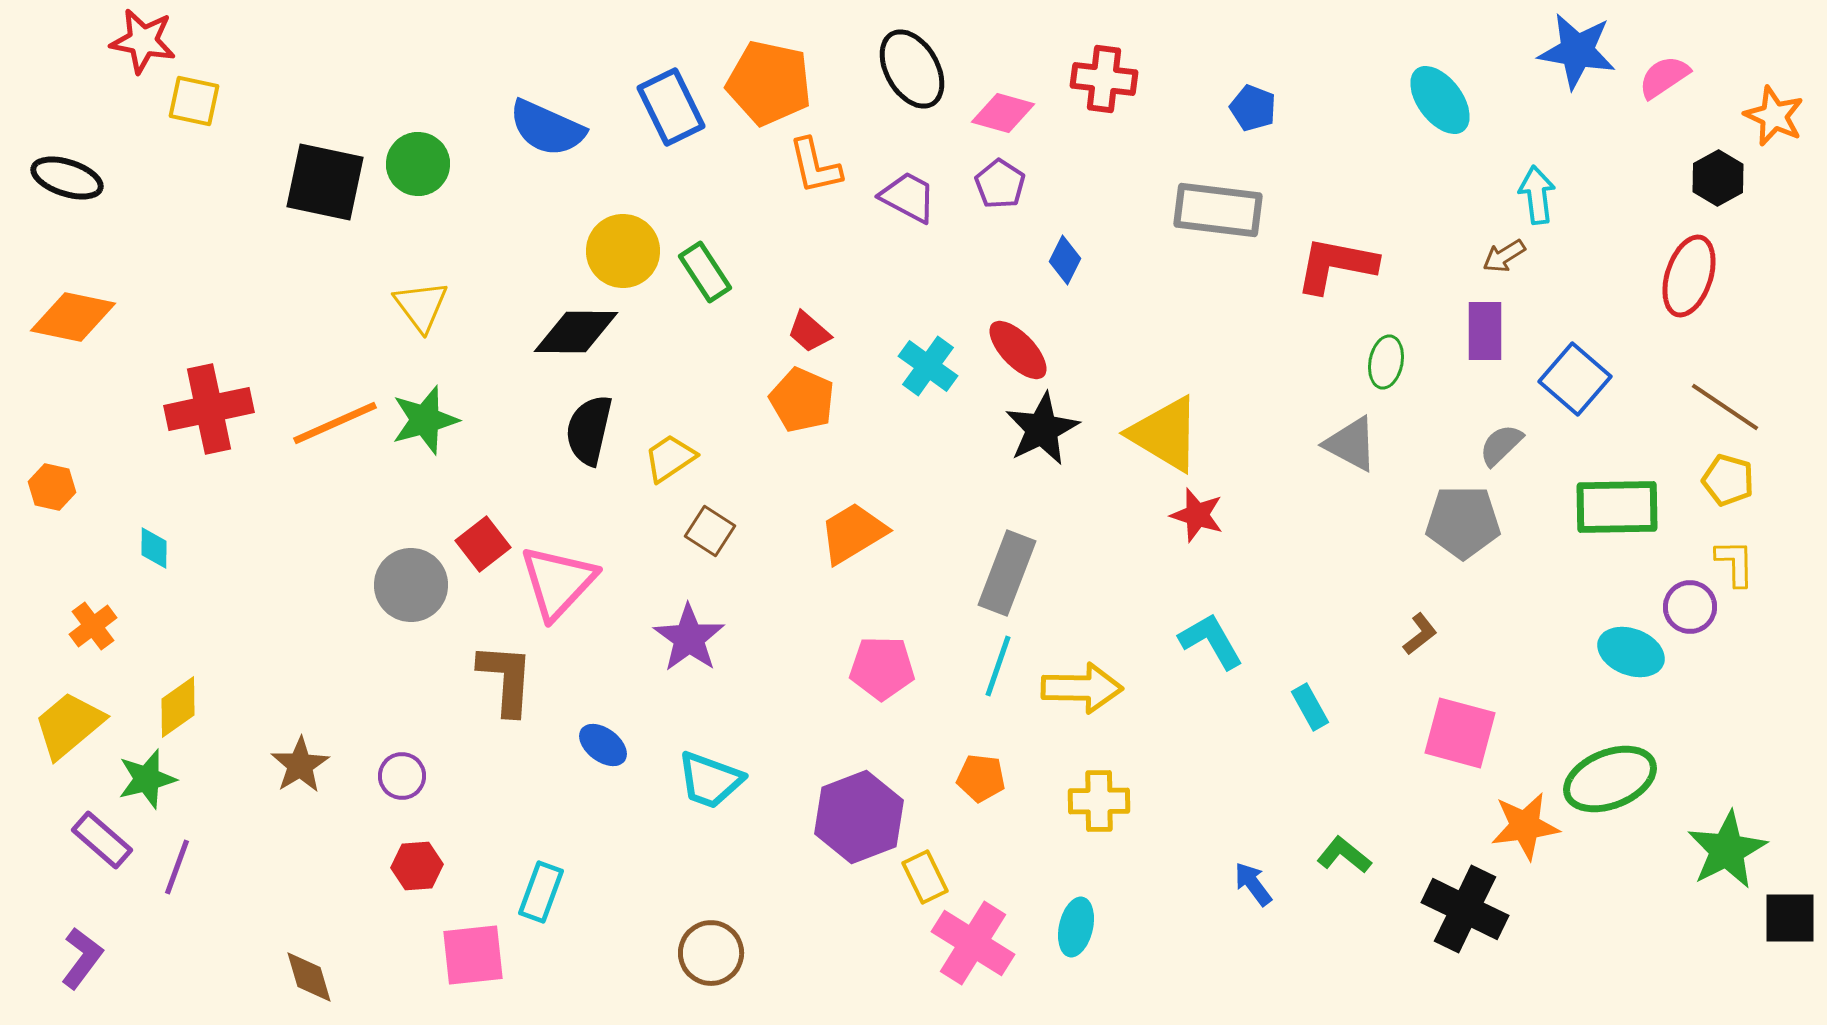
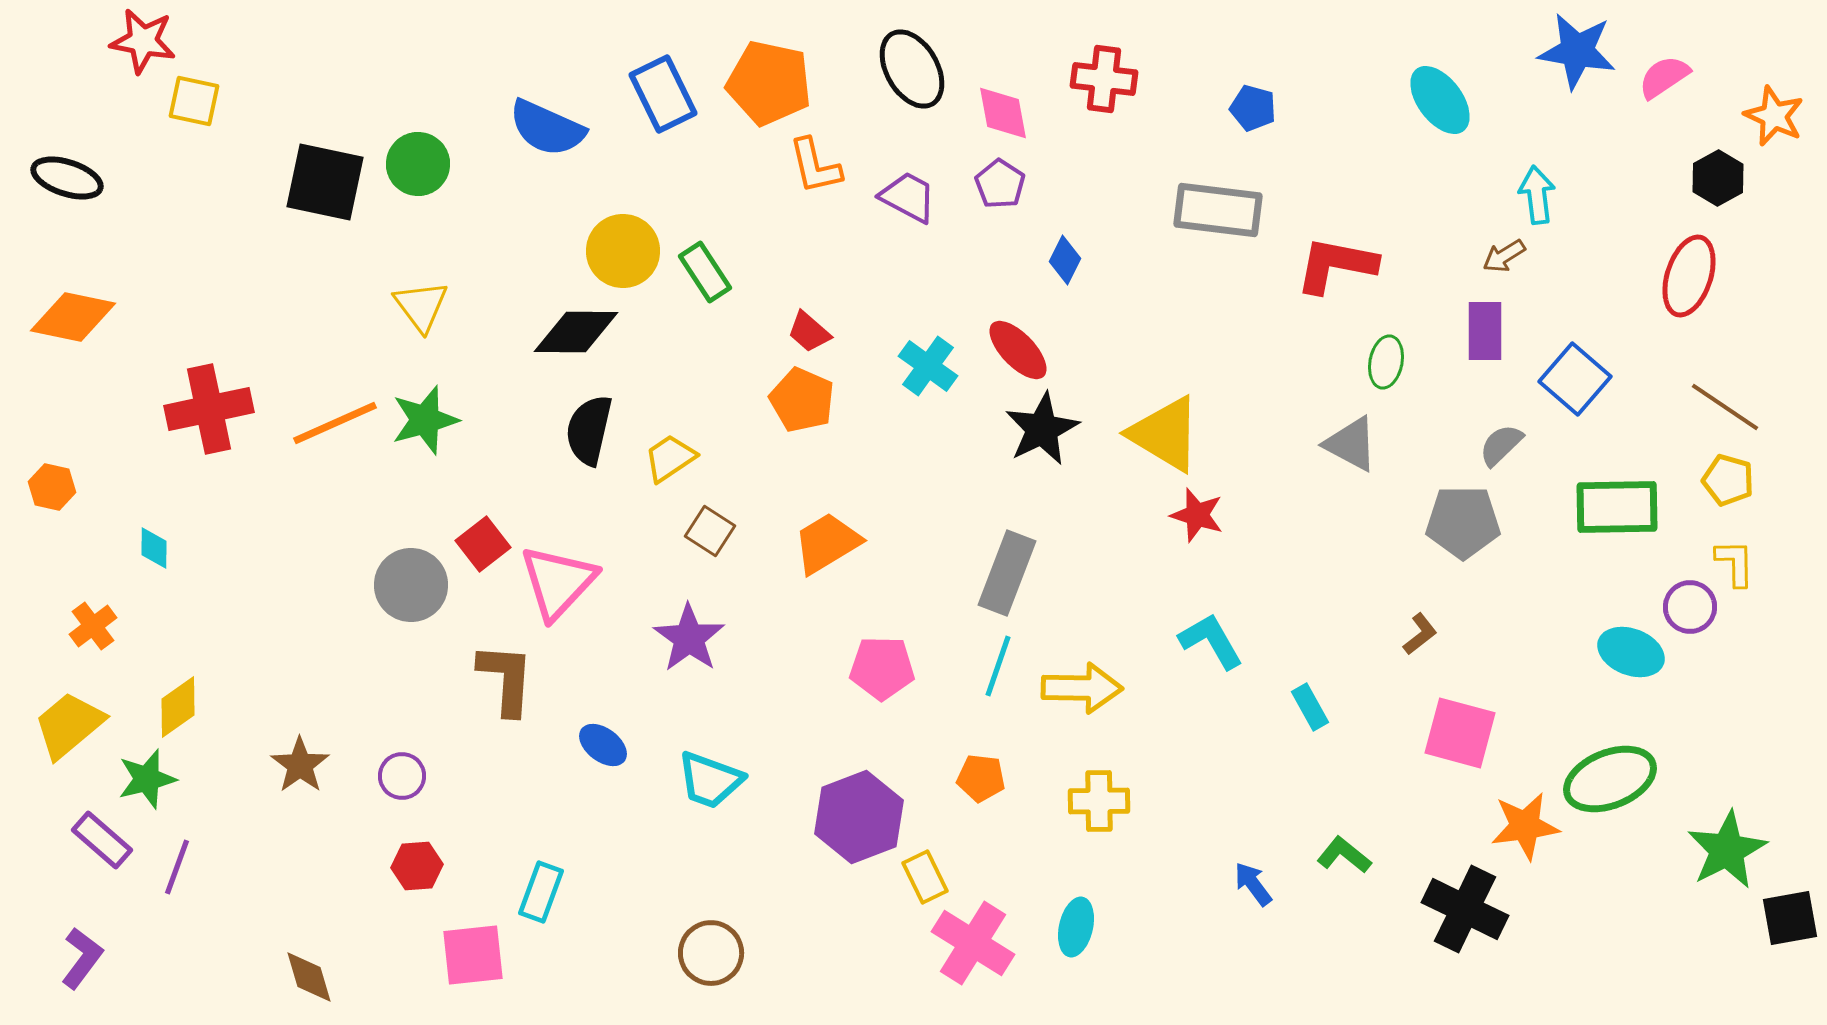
blue rectangle at (671, 107): moved 8 px left, 13 px up
blue pentagon at (1253, 108): rotated 6 degrees counterclockwise
pink diamond at (1003, 113): rotated 64 degrees clockwise
orange trapezoid at (853, 533): moved 26 px left, 10 px down
brown star at (300, 765): rotated 4 degrees counterclockwise
black square at (1790, 918): rotated 10 degrees counterclockwise
